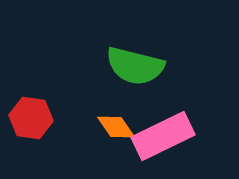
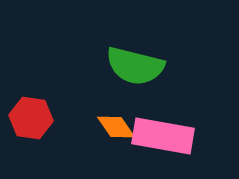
pink rectangle: rotated 36 degrees clockwise
